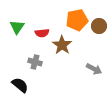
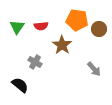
orange pentagon: rotated 20 degrees clockwise
brown circle: moved 3 px down
red semicircle: moved 1 px left, 7 px up
gray cross: rotated 16 degrees clockwise
gray arrow: rotated 21 degrees clockwise
